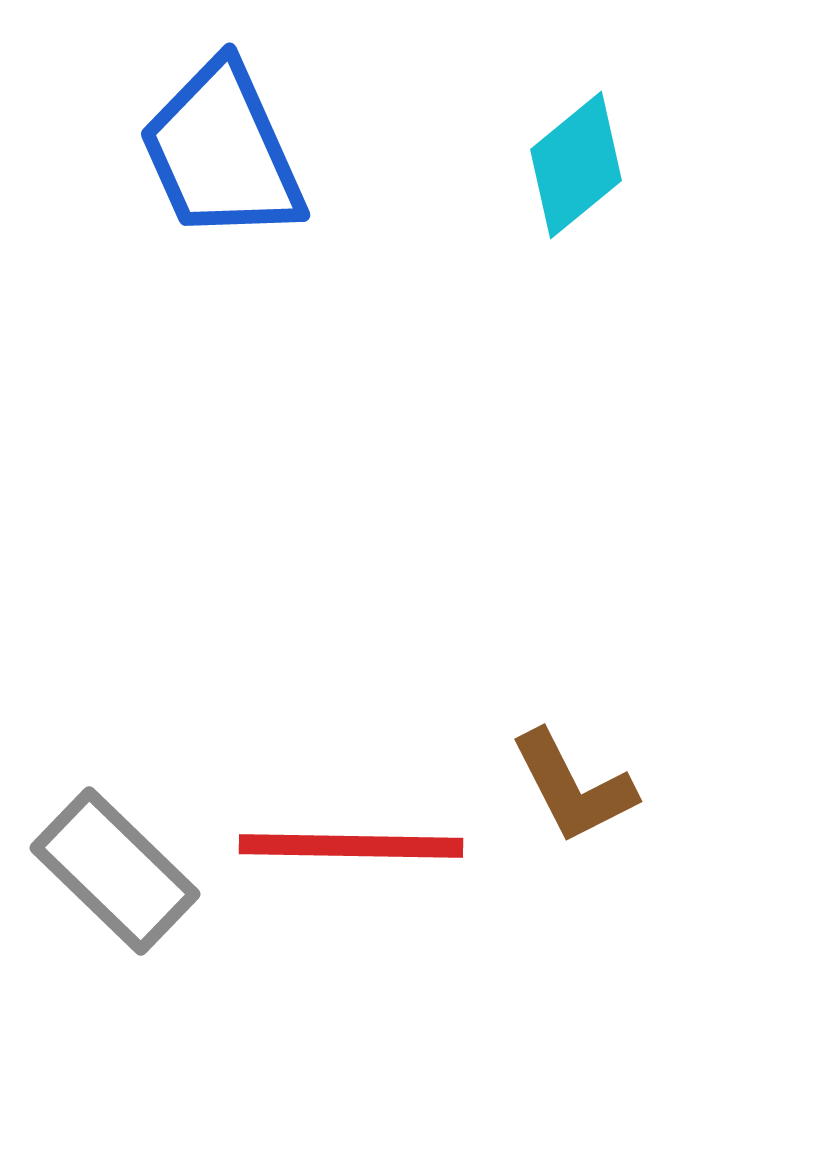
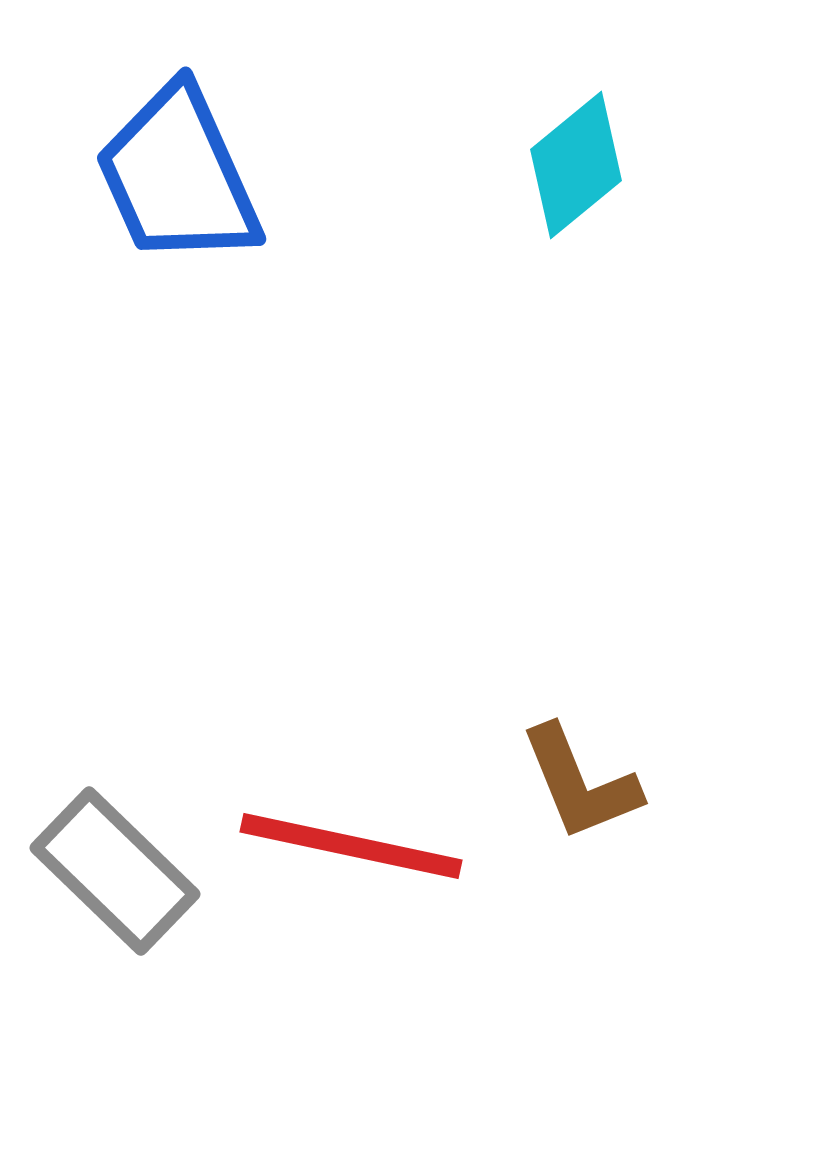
blue trapezoid: moved 44 px left, 24 px down
brown L-shape: moved 7 px right, 4 px up; rotated 5 degrees clockwise
red line: rotated 11 degrees clockwise
